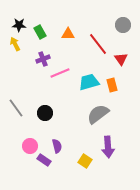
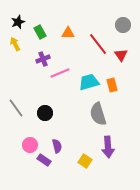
black star: moved 1 px left, 3 px up; rotated 24 degrees counterclockwise
orange triangle: moved 1 px up
red triangle: moved 4 px up
gray semicircle: rotated 70 degrees counterclockwise
pink circle: moved 1 px up
